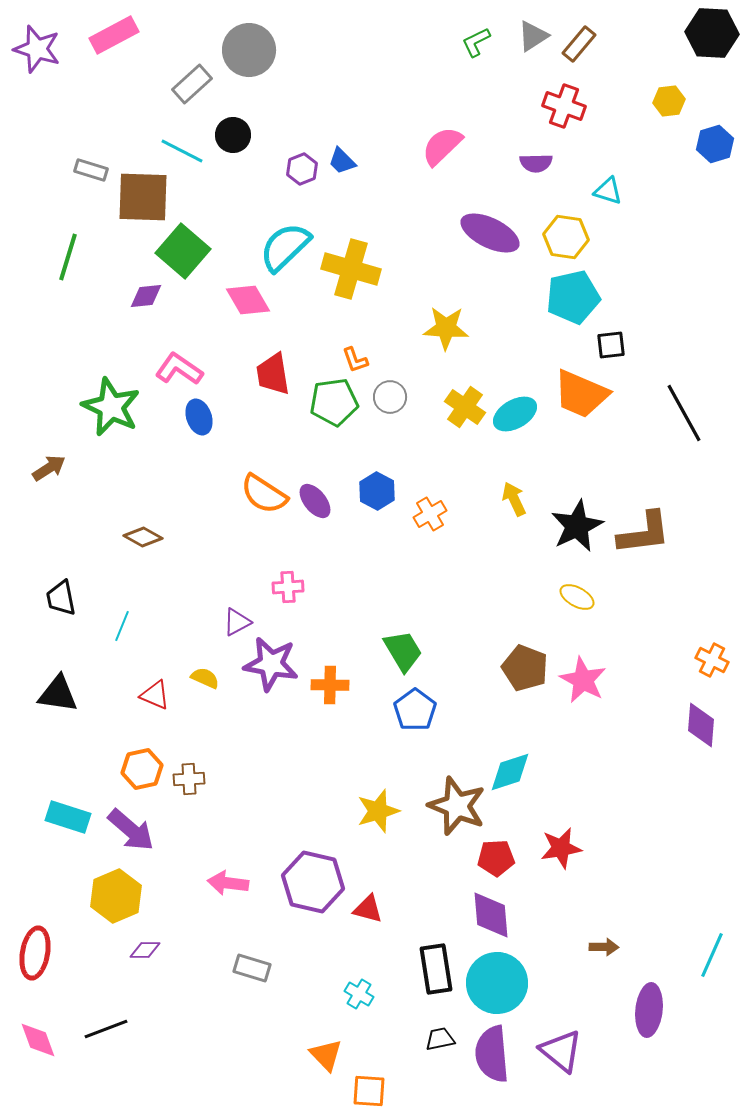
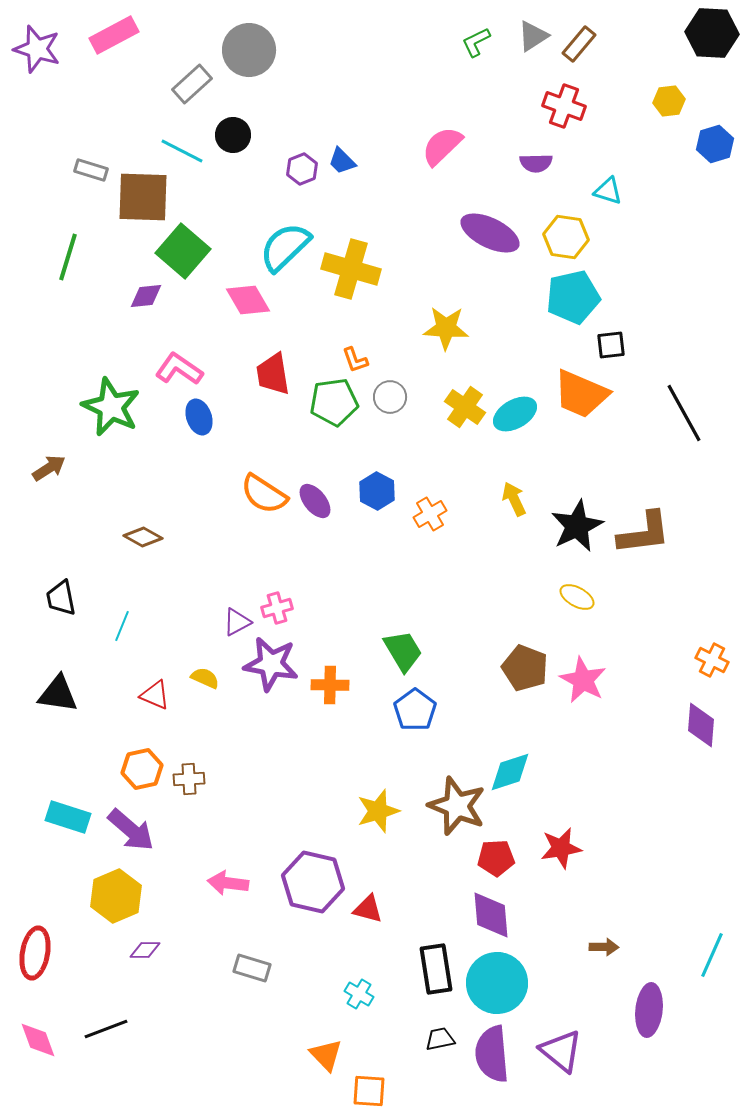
pink cross at (288, 587): moved 11 px left, 21 px down; rotated 12 degrees counterclockwise
